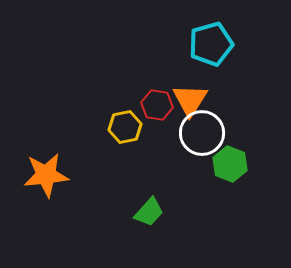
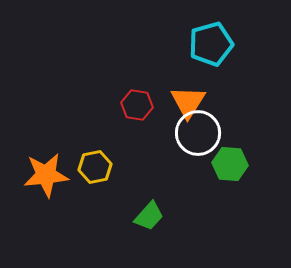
orange triangle: moved 2 px left, 2 px down
red hexagon: moved 20 px left
yellow hexagon: moved 30 px left, 40 px down
white circle: moved 4 px left
green hexagon: rotated 16 degrees counterclockwise
green trapezoid: moved 4 px down
